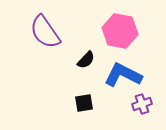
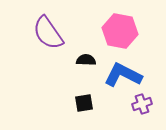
purple semicircle: moved 3 px right, 1 px down
black semicircle: rotated 132 degrees counterclockwise
